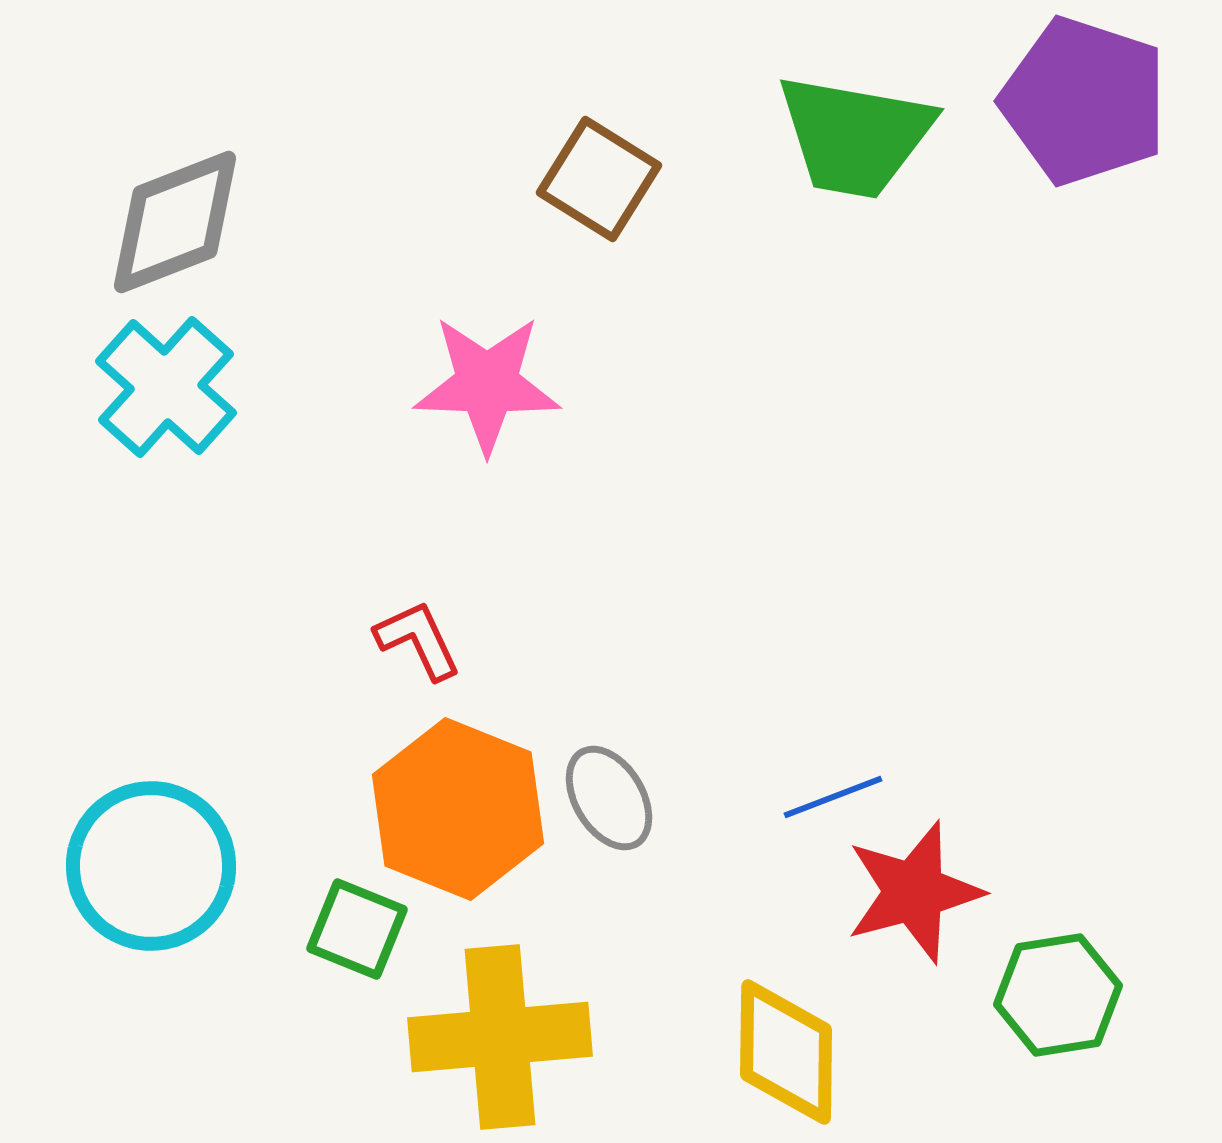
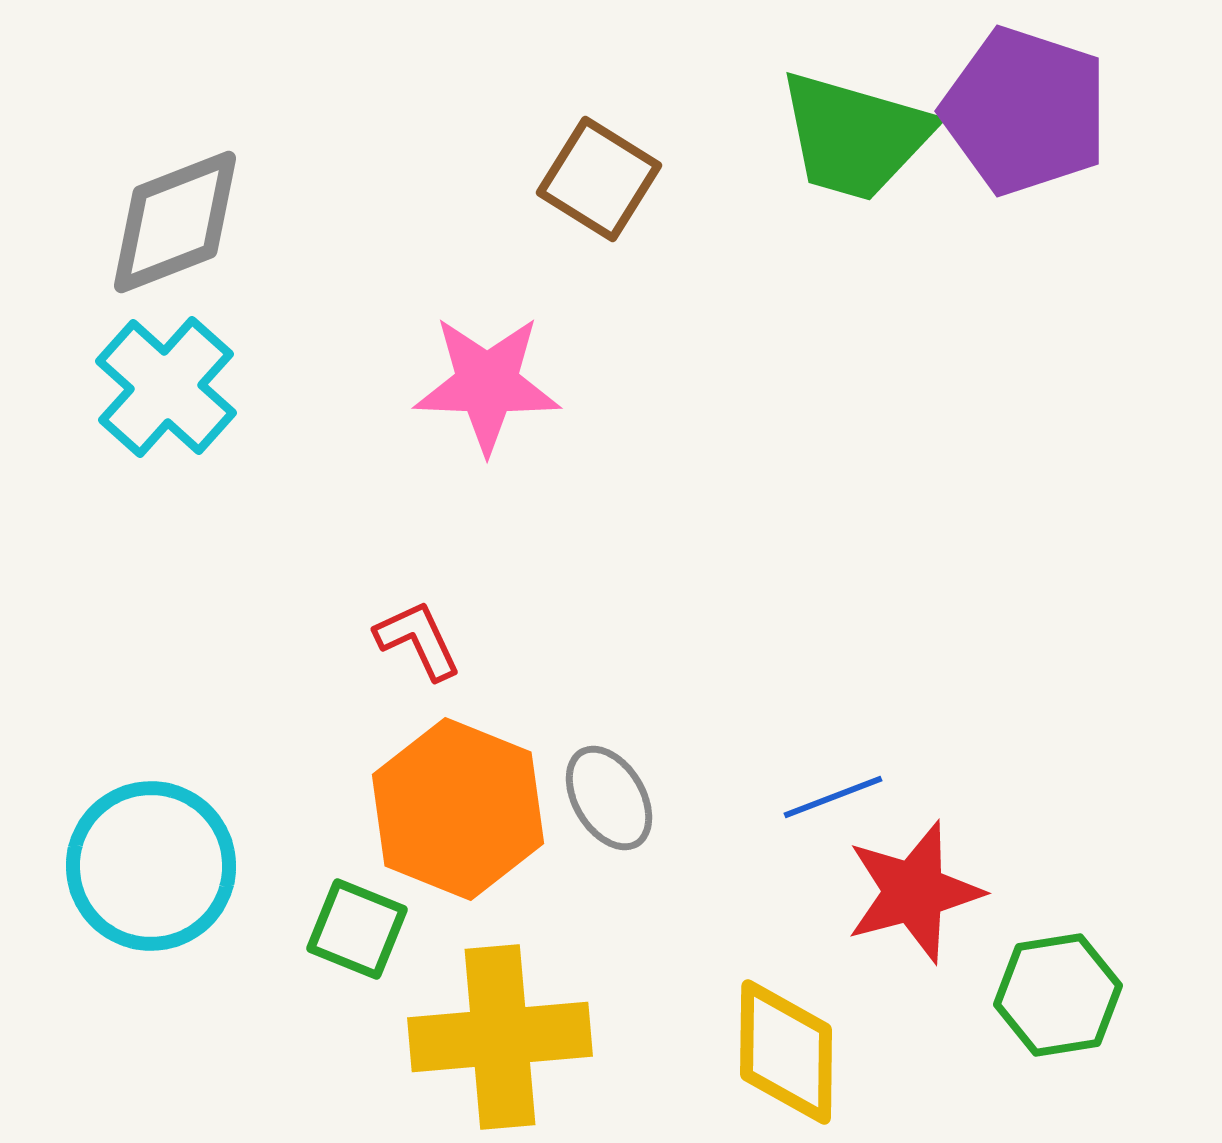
purple pentagon: moved 59 px left, 10 px down
green trapezoid: rotated 6 degrees clockwise
